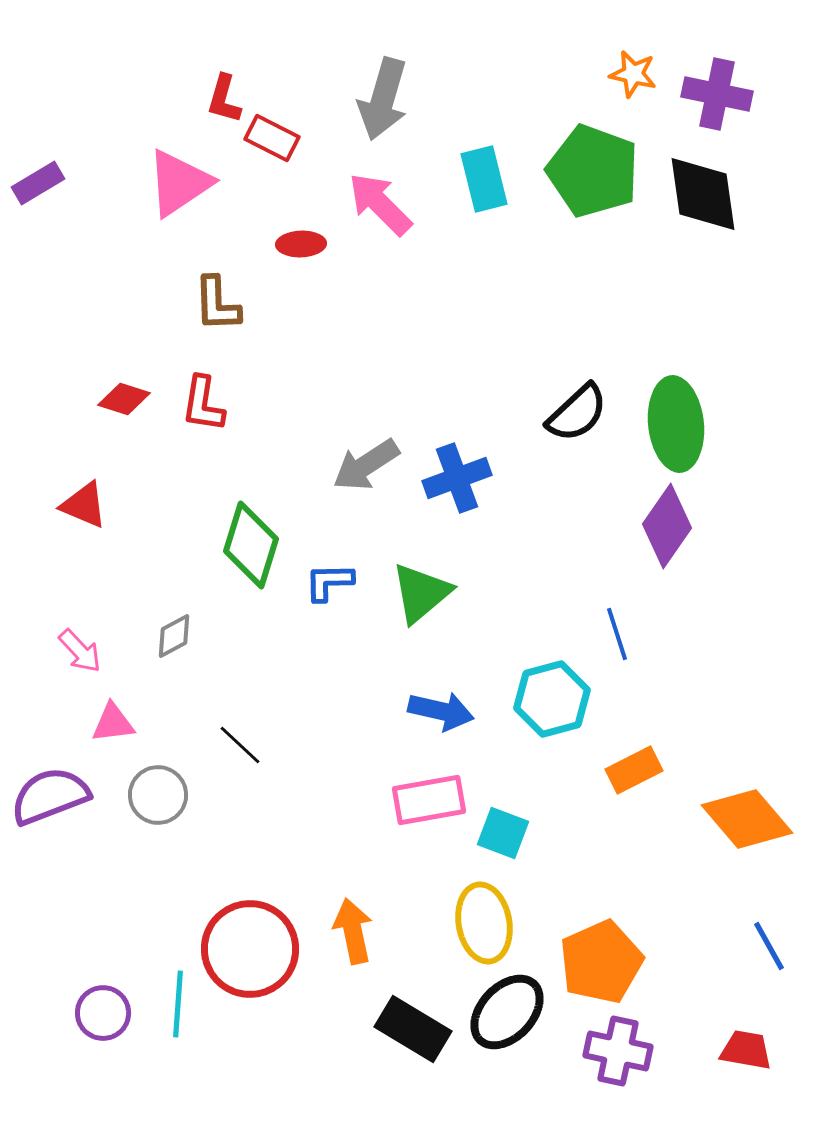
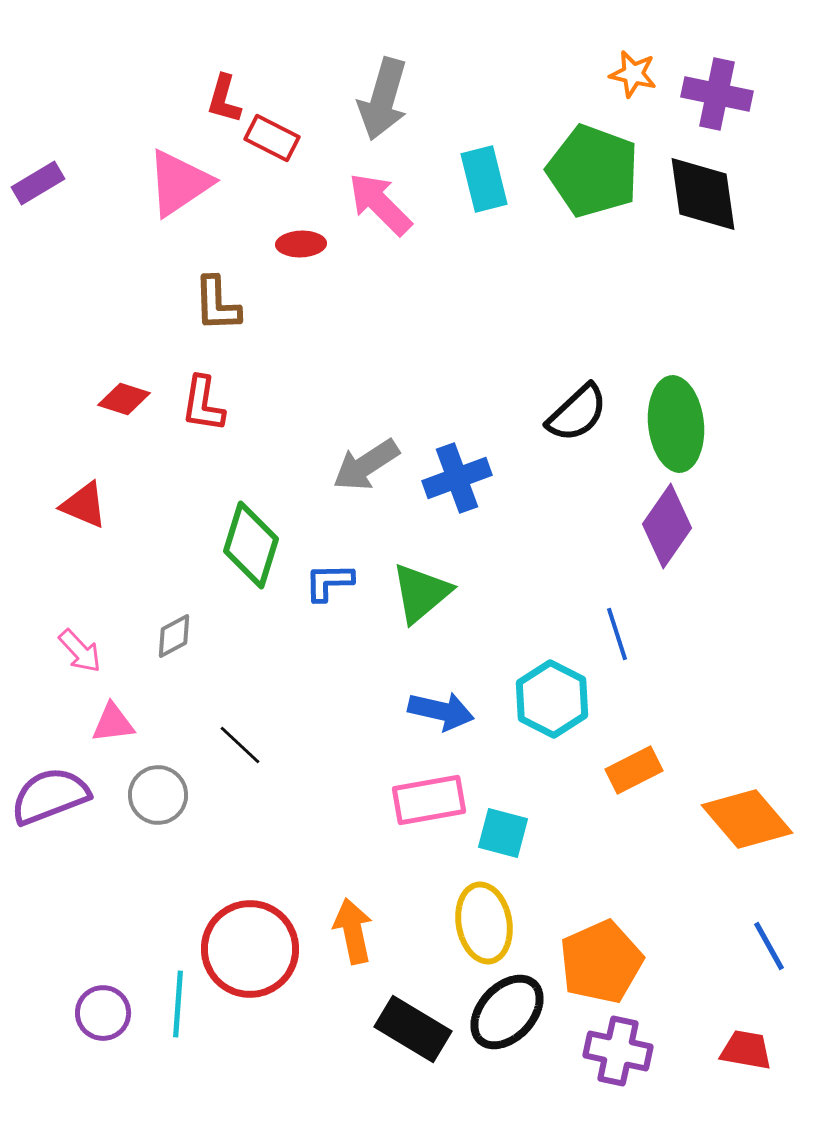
cyan hexagon at (552, 699): rotated 18 degrees counterclockwise
cyan square at (503, 833): rotated 6 degrees counterclockwise
